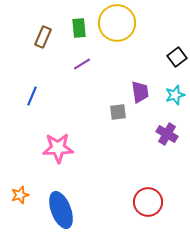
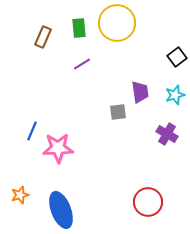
blue line: moved 35 px down
